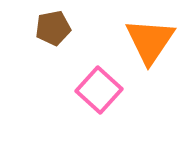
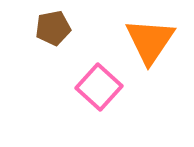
pink square: moved 3 px up
